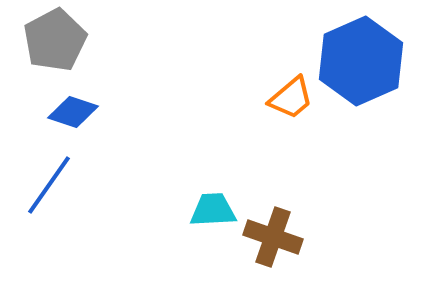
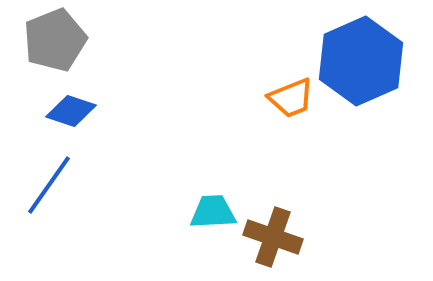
gray pentagon: rotated 6 degrees clockwise
orange trapezoid: rotated 18 degrees clockwise
blue diamond: moved 2 px left, 1 px up
cyan trapezoid: moved 2 px down
